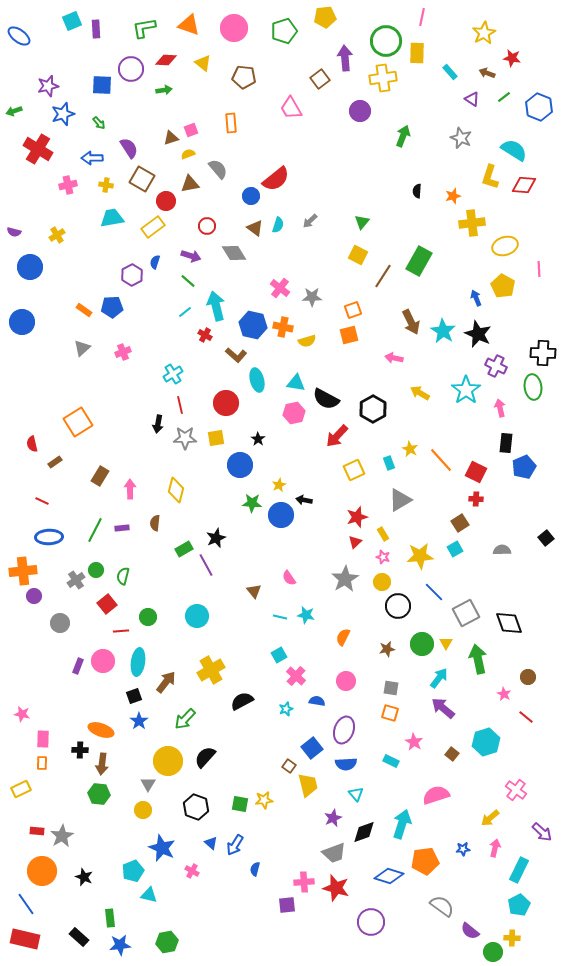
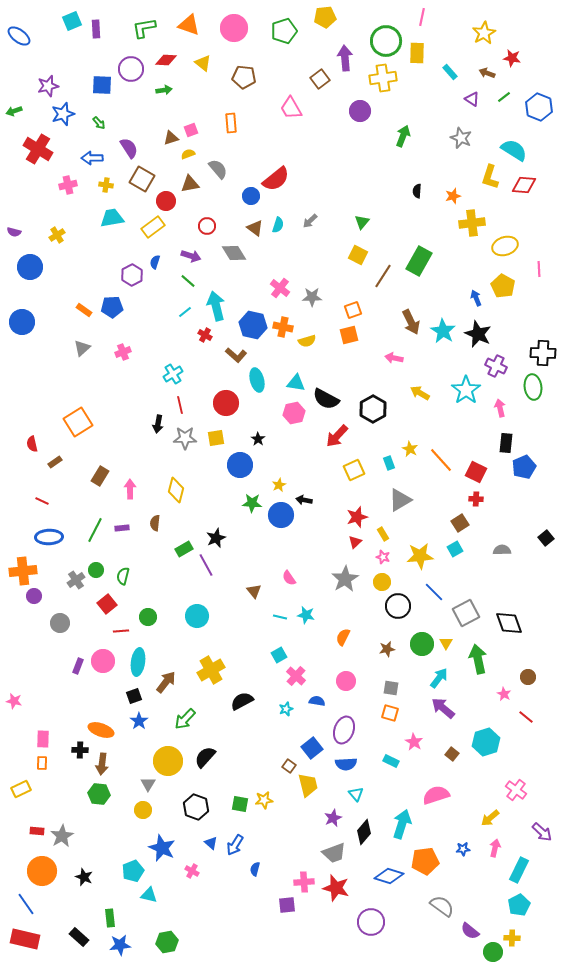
pink star at (22, 714): moved 8 px left, 13 px up
black diamond at (364, 832): rotated 30 degrees counterclockwise
